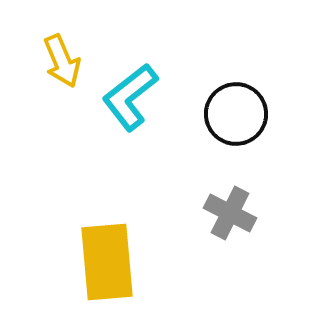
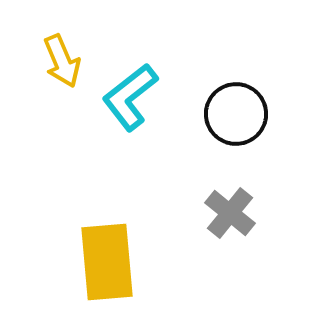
gray cross: rotated 12 degrees clockwise
